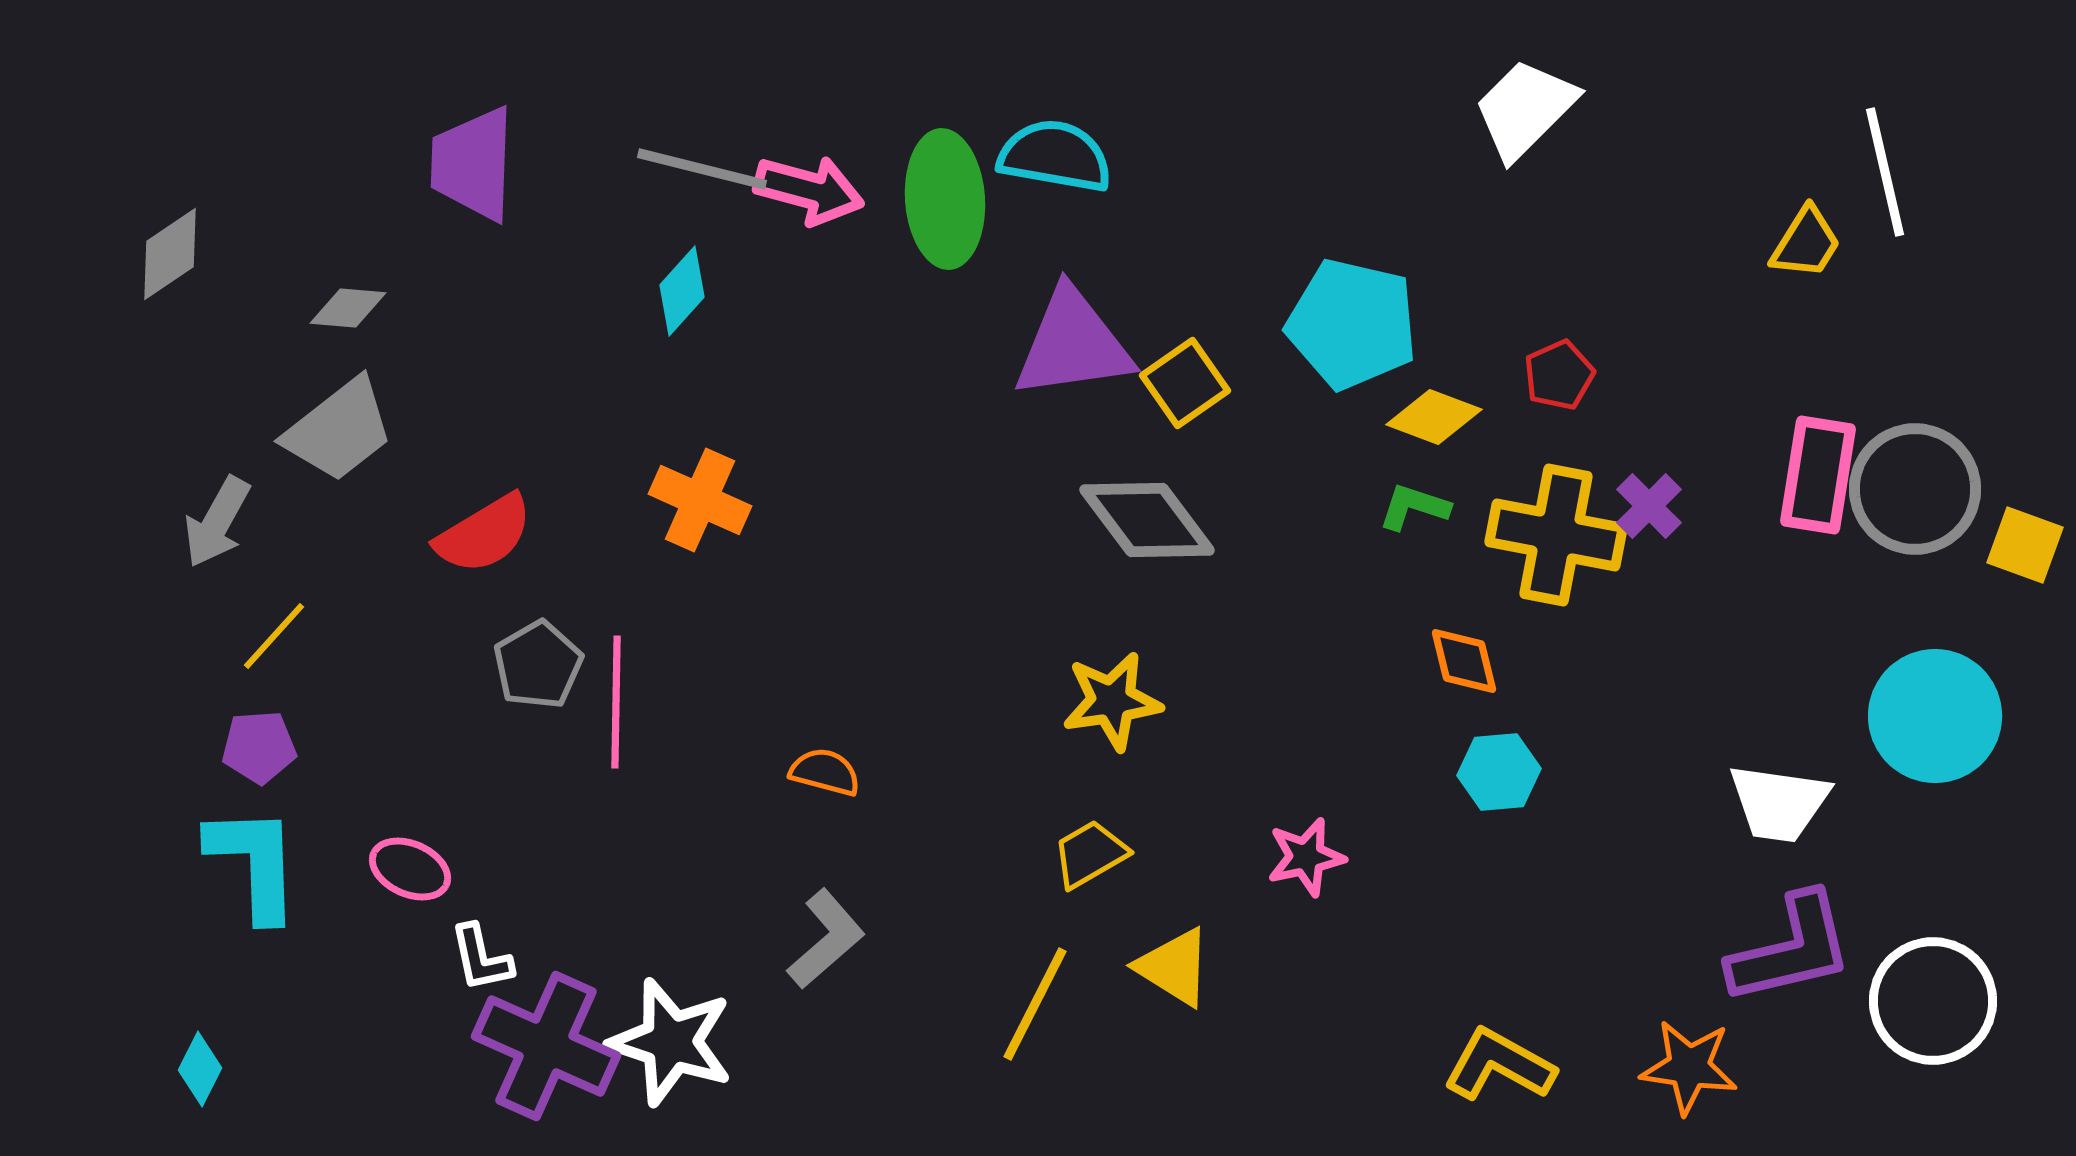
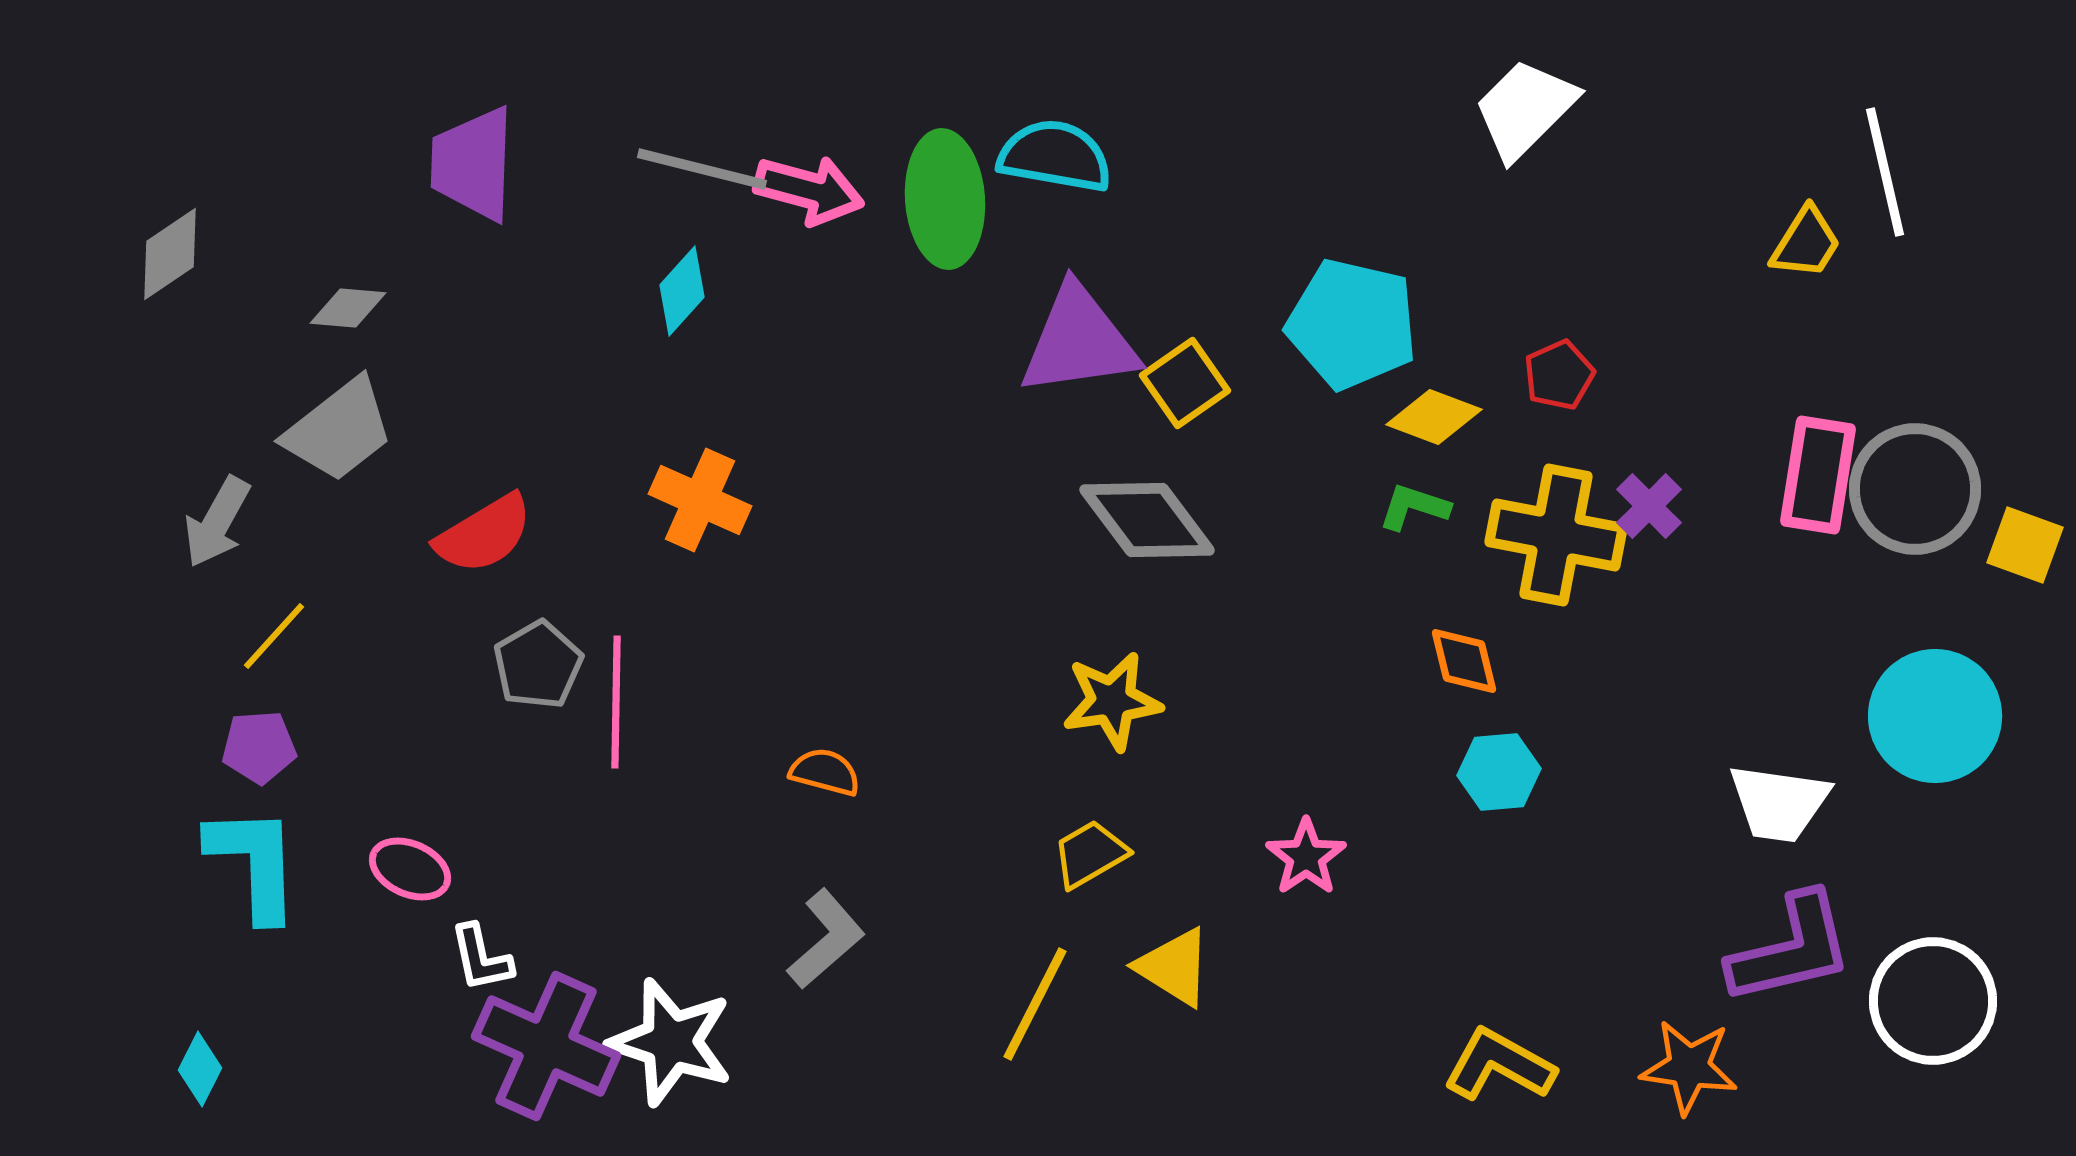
purple triangle at (1073, 344): moved 6 px right, 3 px up
pink star at (1306, 857): rotated 22 degrees counterclockwise
